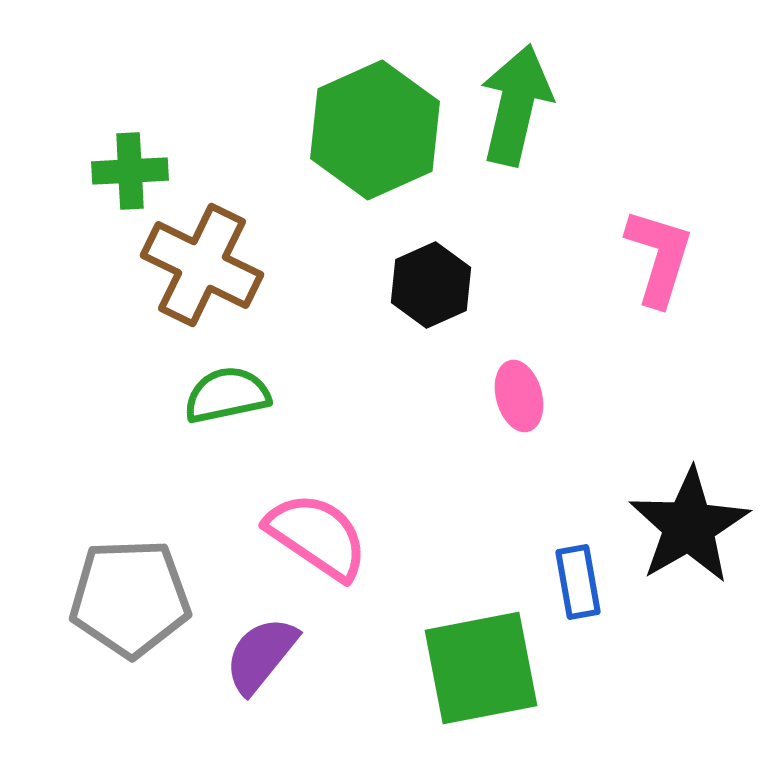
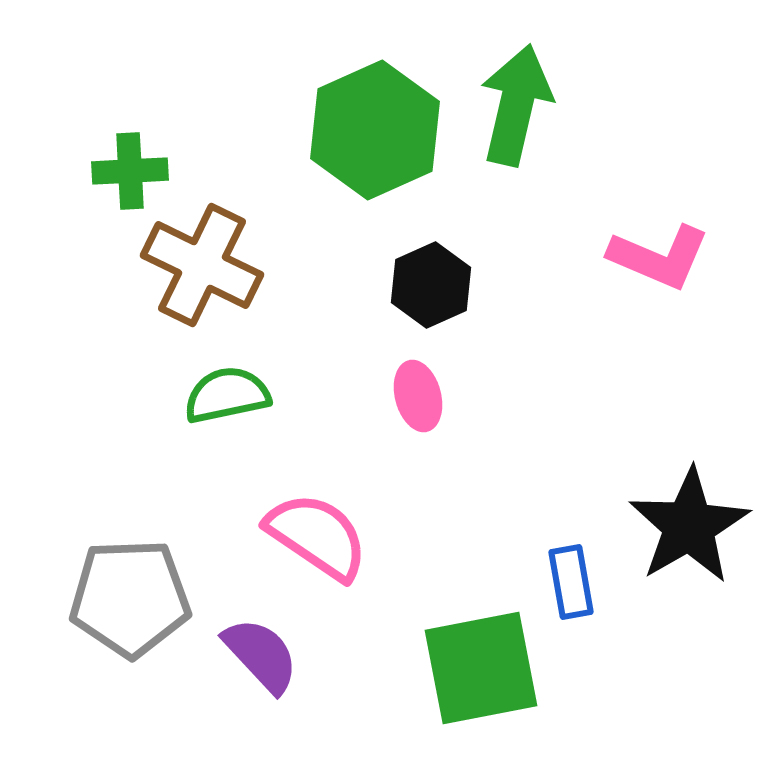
pink L-shape: rotated 96 degrees clockwise
pink ellipse: moved 101 px left
blue rectangle: moved 7 px left
purple semicircle: rotated 98 degrees clockwise
